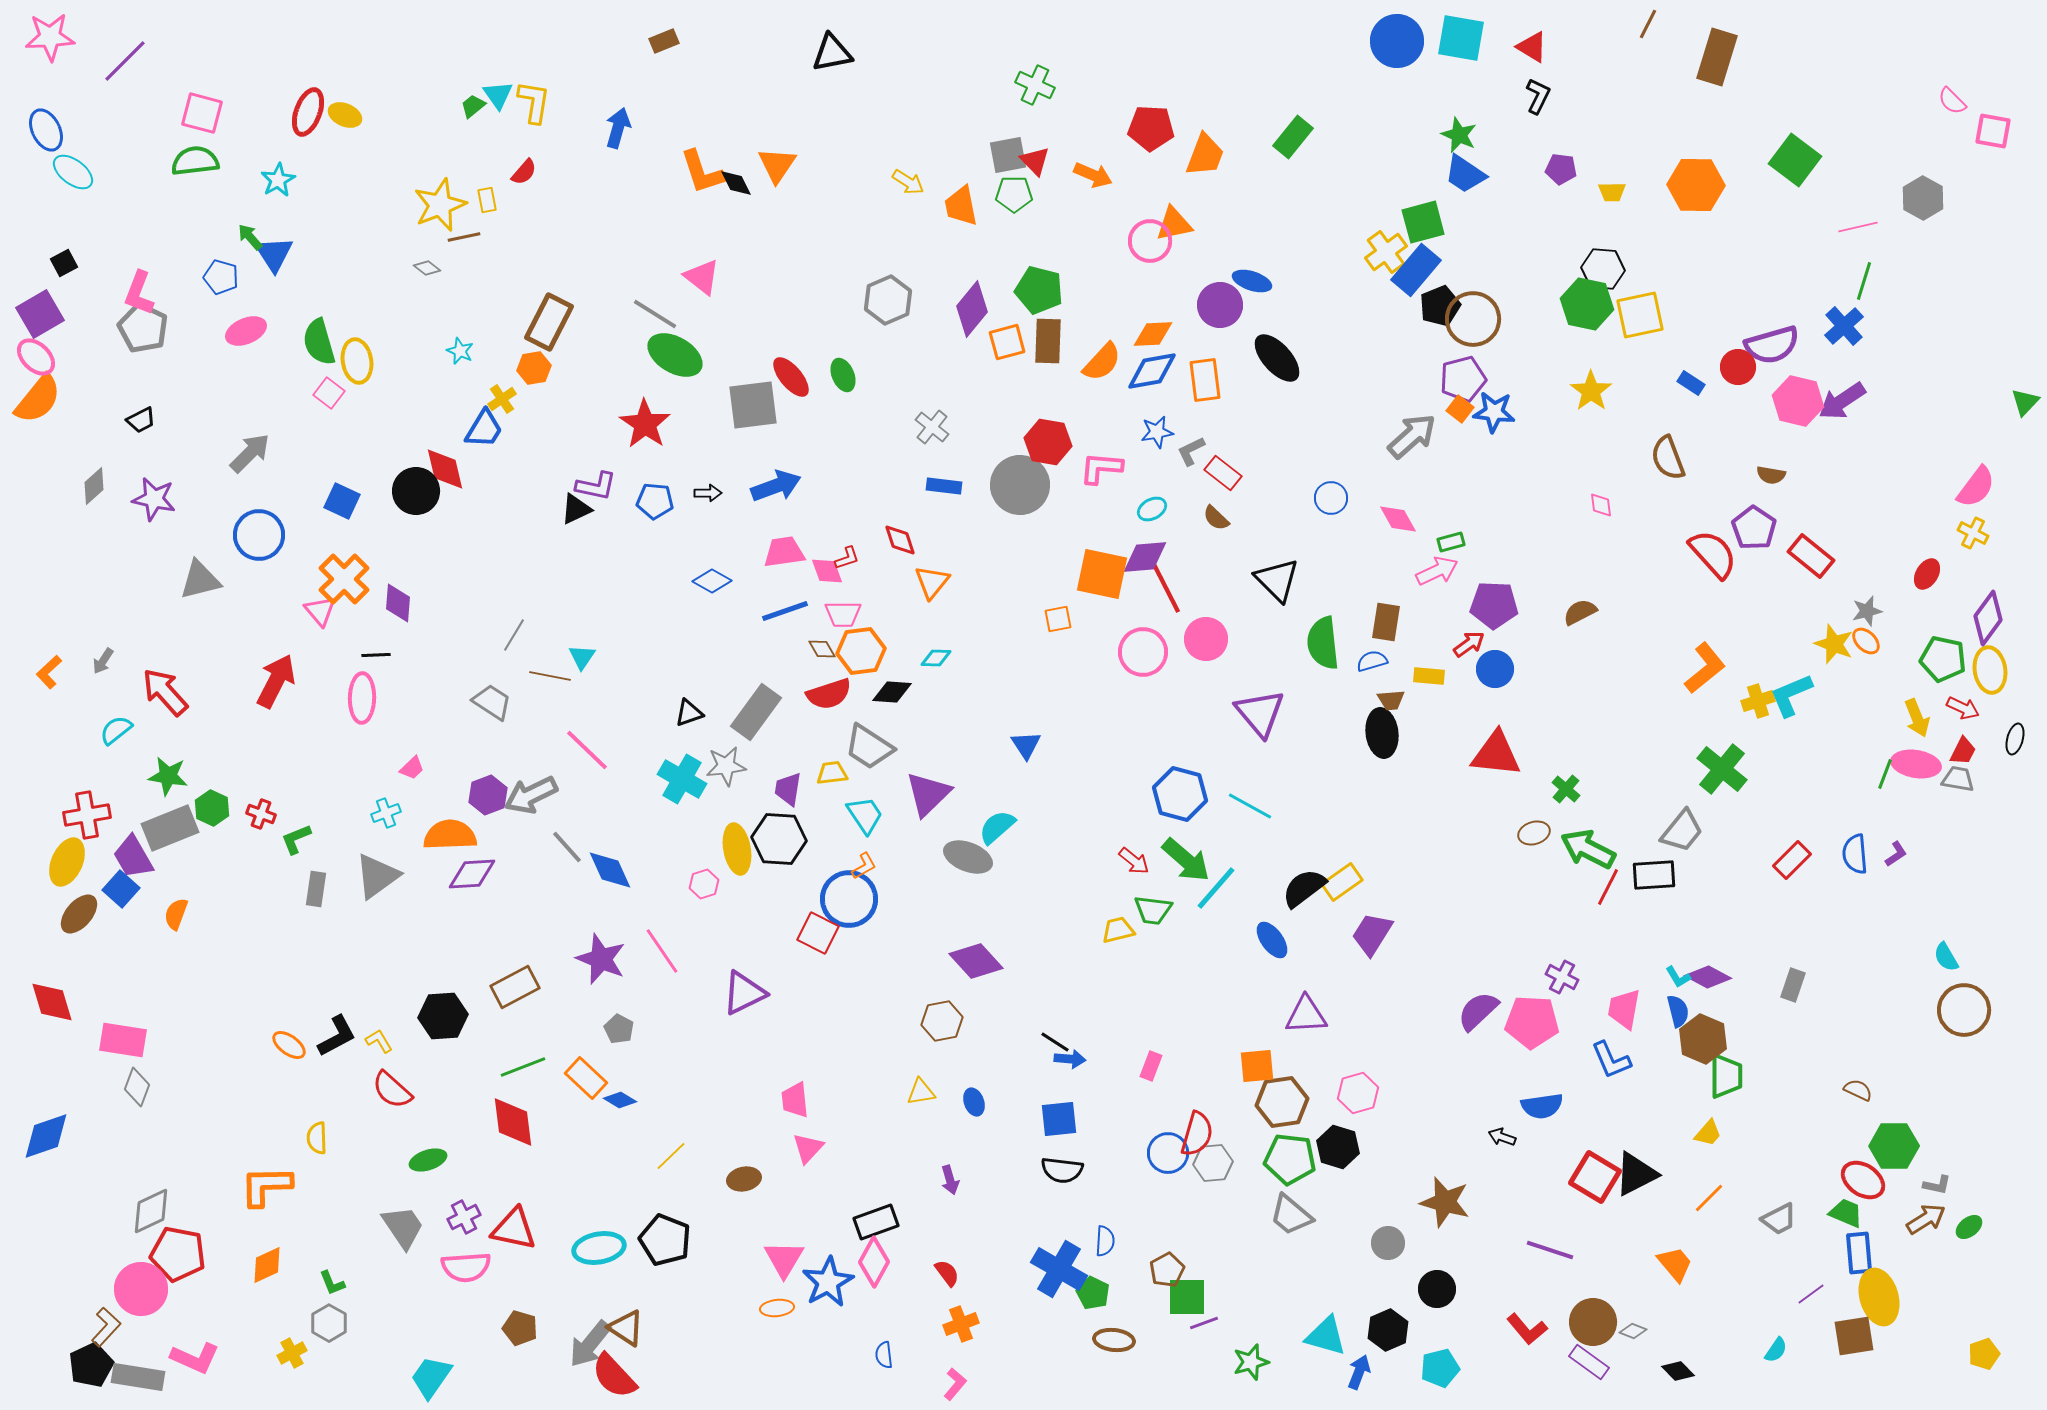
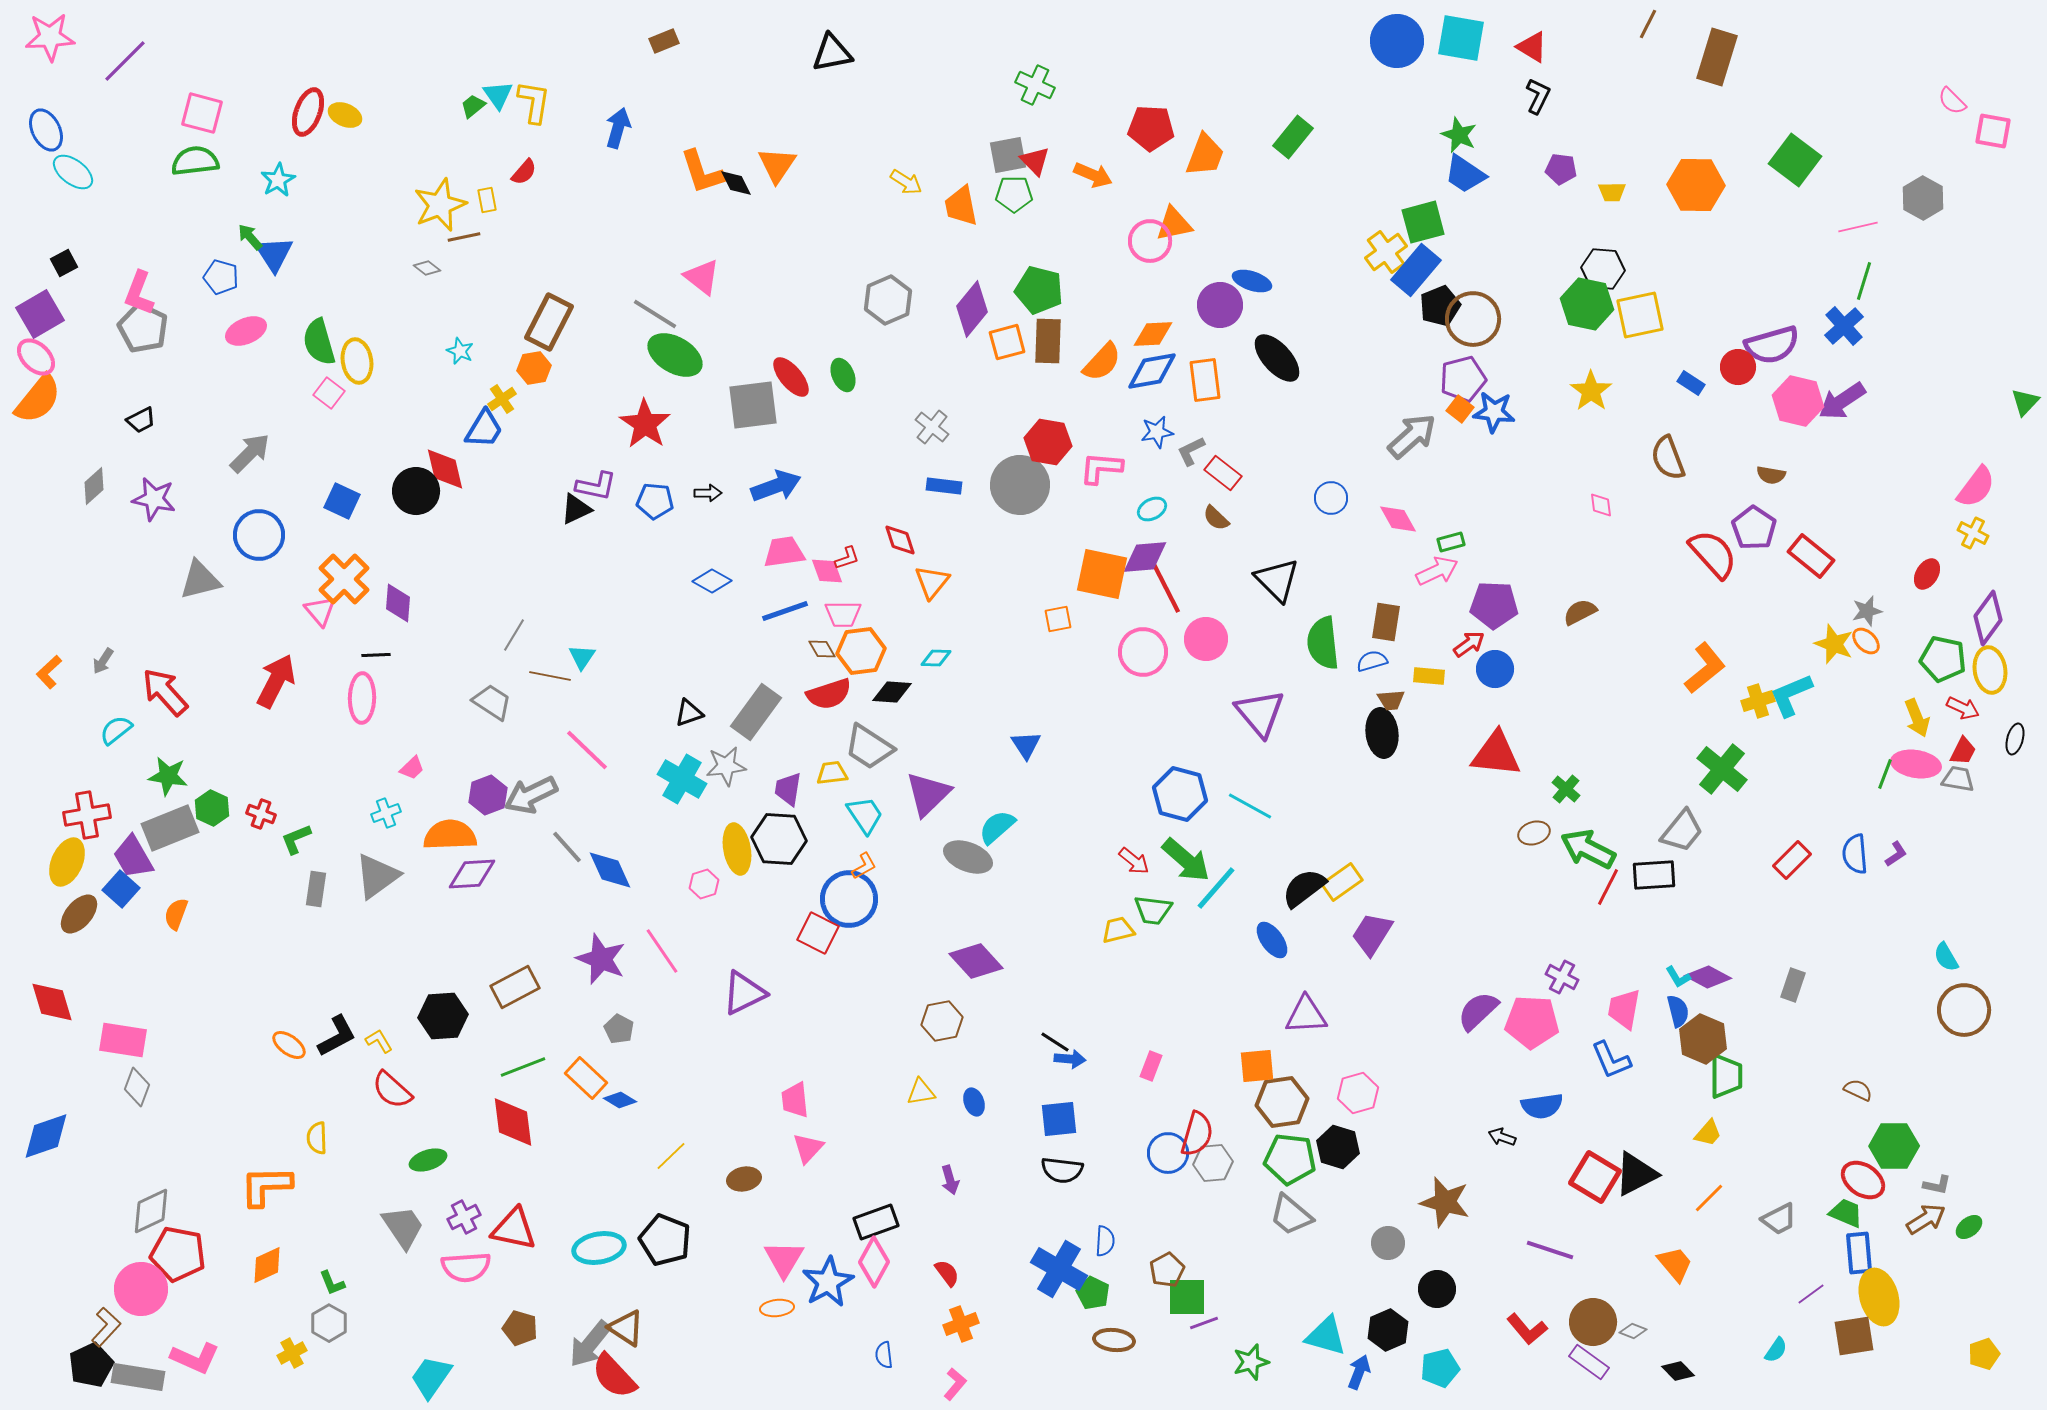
yellow arrow at (908, 182): moved 2 px left
